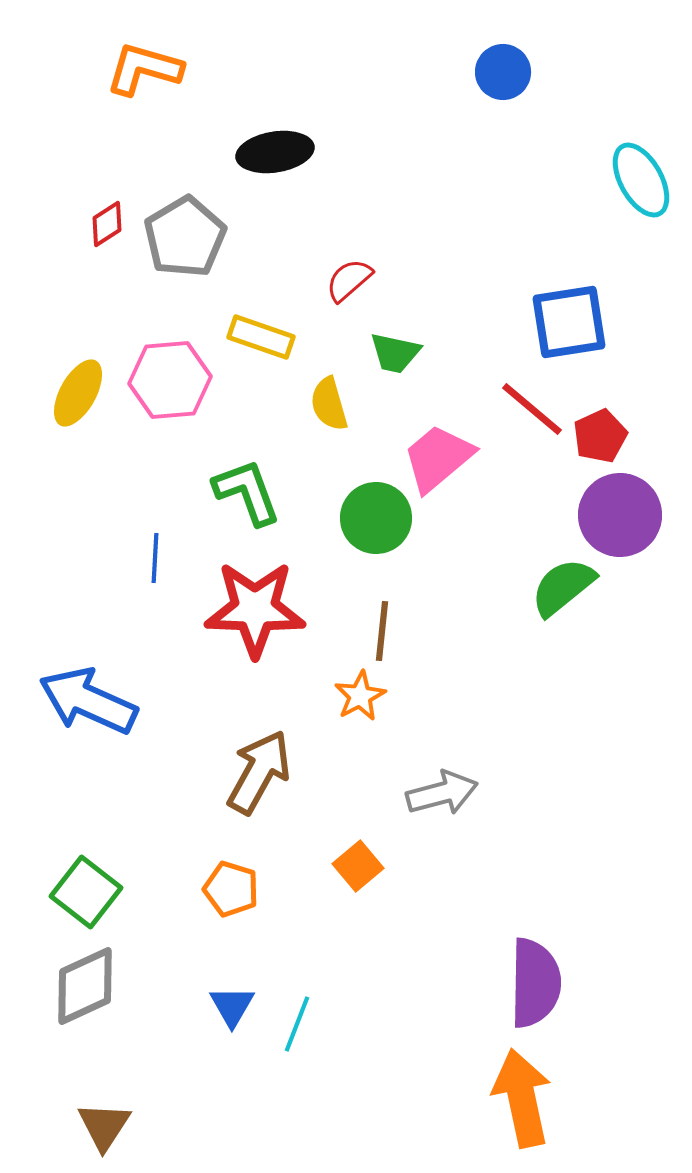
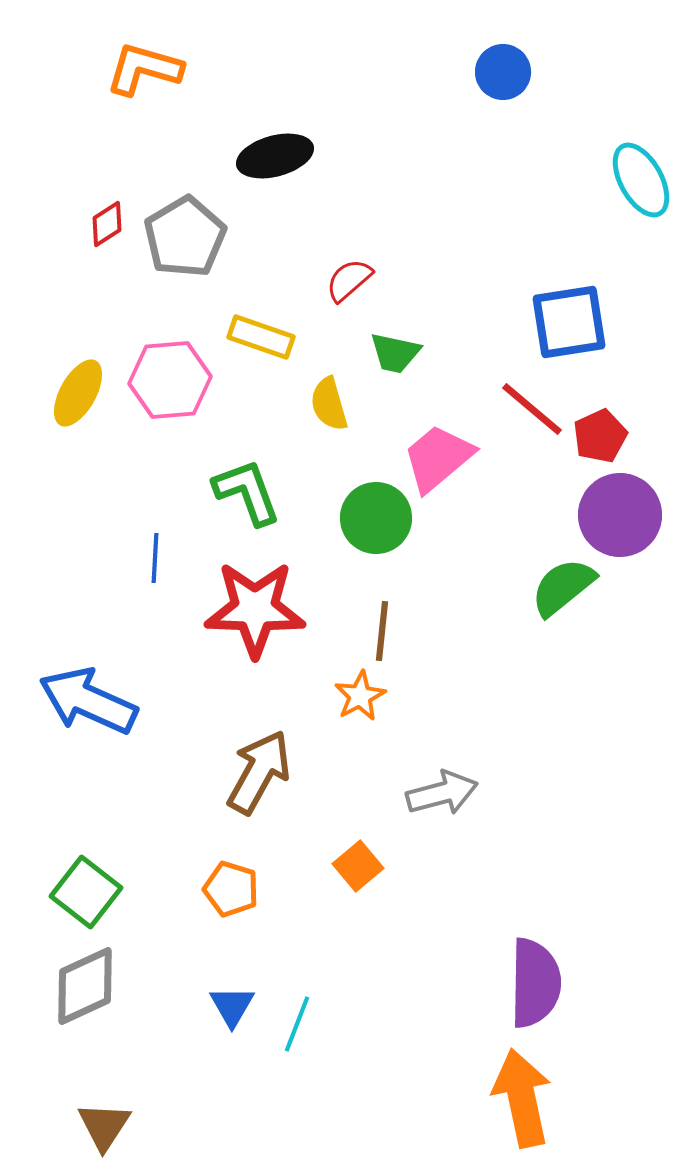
black ellipse: moved 4 px down; rotated 6 degrees counterclockwise
